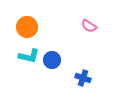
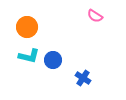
pink semicircle: moved 6 px right, 10 px up
blue circle: moved 1 px right
blue cross: rotated 14 degrees clockwise
